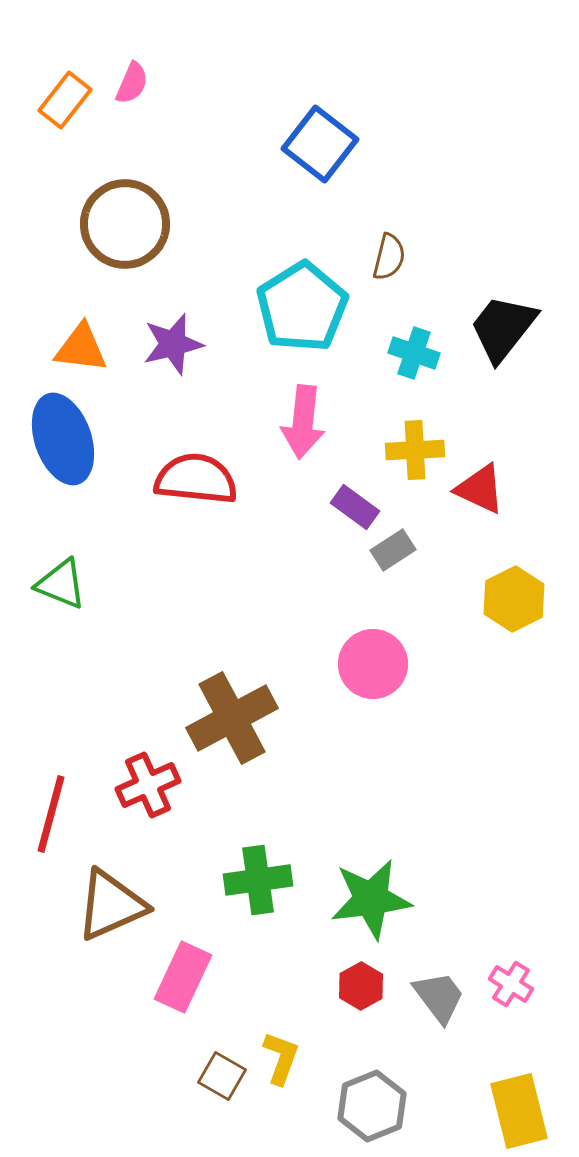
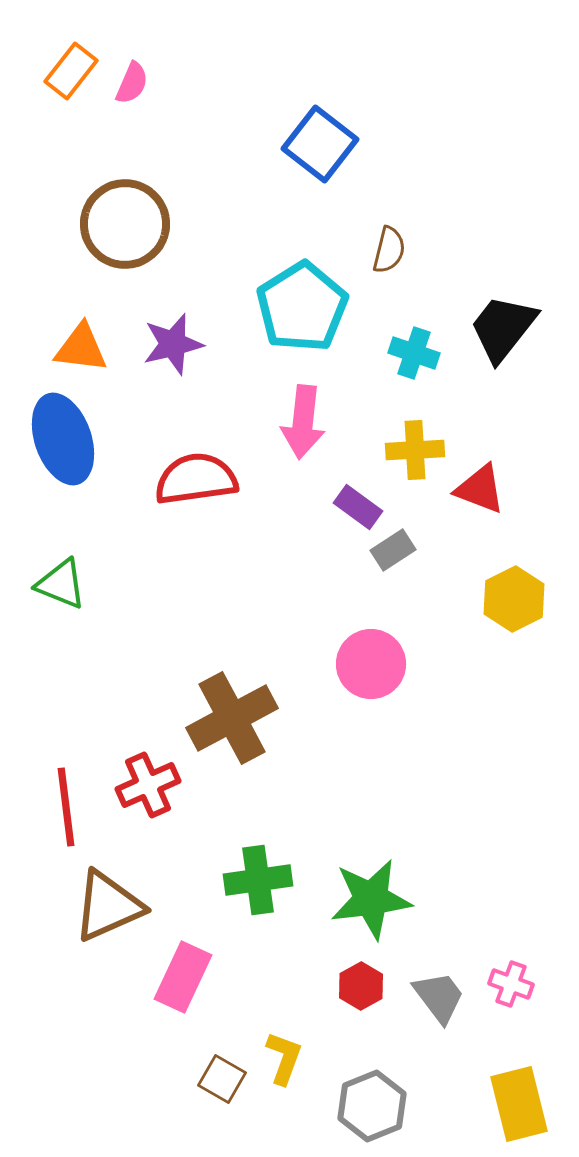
orange rectangle: moved 6 px right, 29 px up
brown semicircle: moved 7 px up
red semicircle: rotated 14 degrees counterclockwise
red triangle: rotated 4 degrees counterclockwise
purple rectangle: moved 3 px right
pink circle: moved 2 px left
red line: moved 15 px right, 7 px up; rotated 22 degrees counterclockwise
brown triangle: moved 3 px left, 1 px down
pink cross: rotated 12 degrees counterclockwise
yellow L-shape: moved 3 px right
brown square: moved 3 px down
yellow rectangle: moved 7 px up
